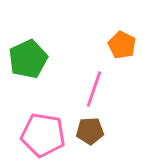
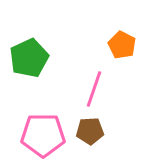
green pentagon: moved 1 px right, 1 px up
pink pentagon: rotated 9 degrees counterclockwise
